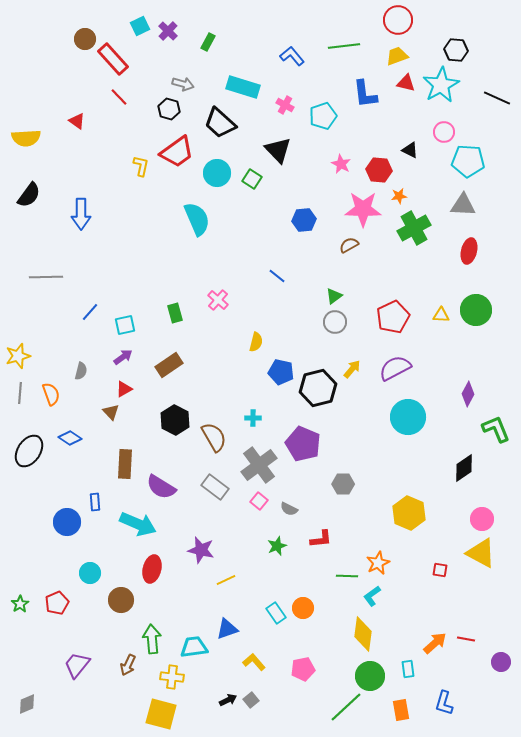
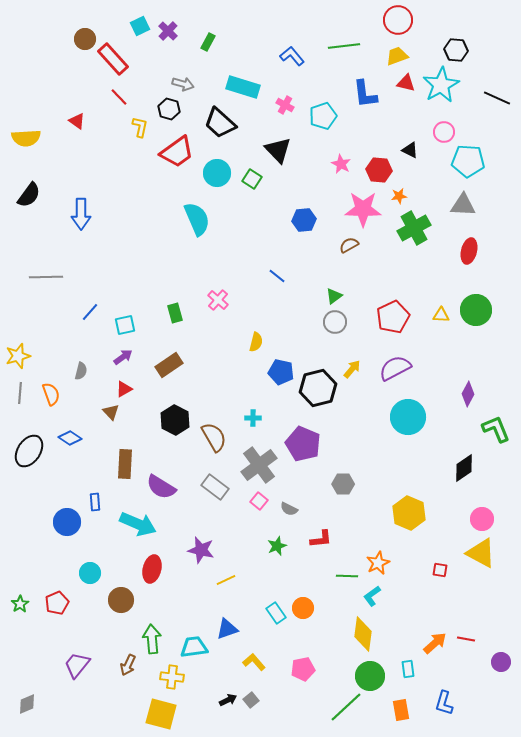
yellow L-shape at (141, 166): moved 1 px left, 39 px up
